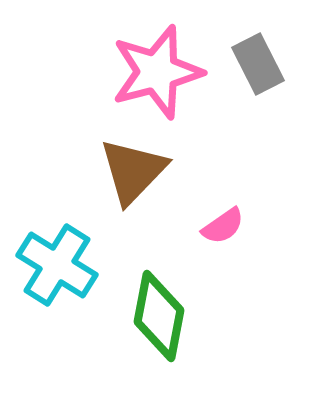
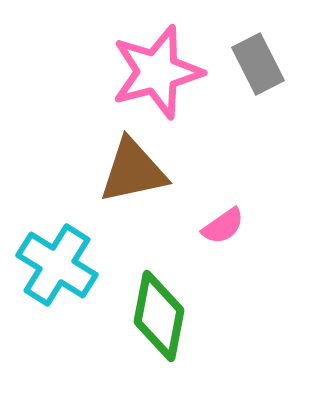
brown triangle: rotated 34 degrees clockwise
